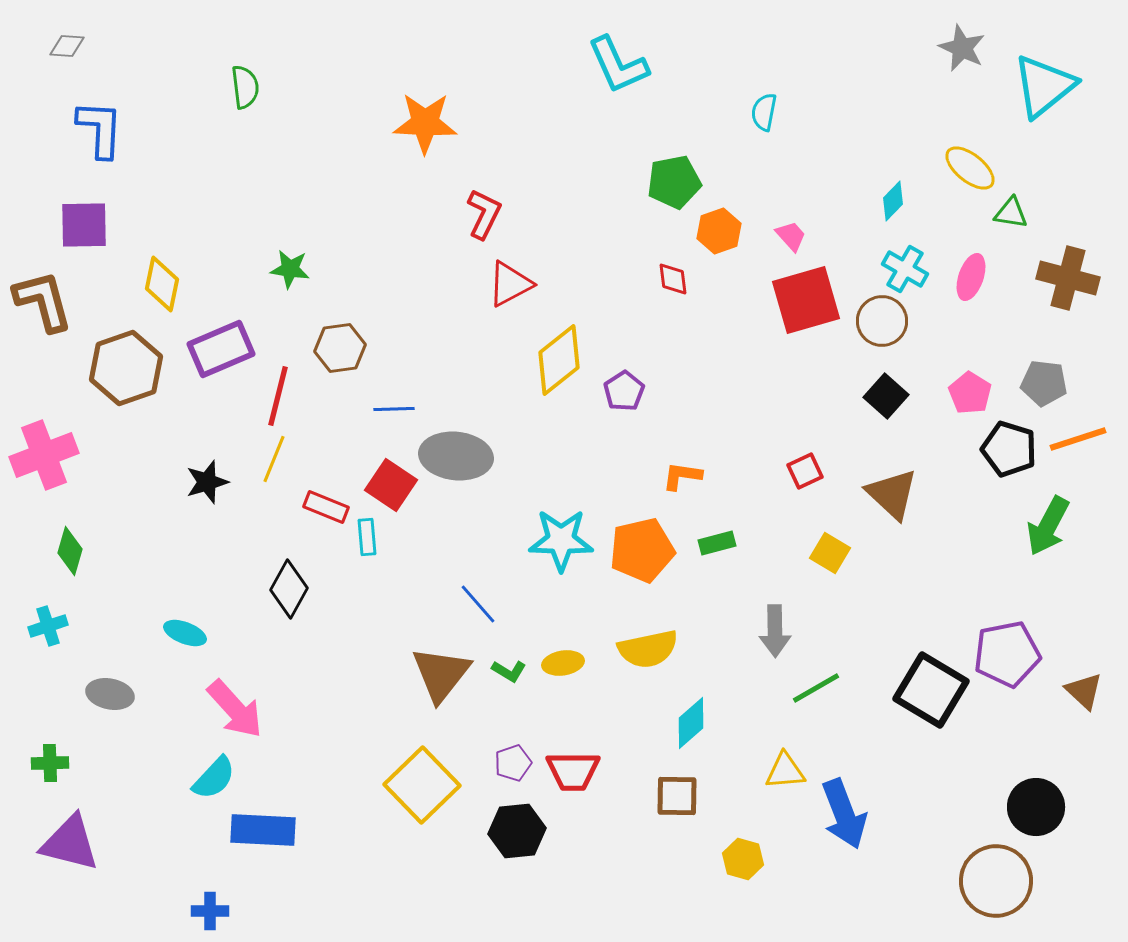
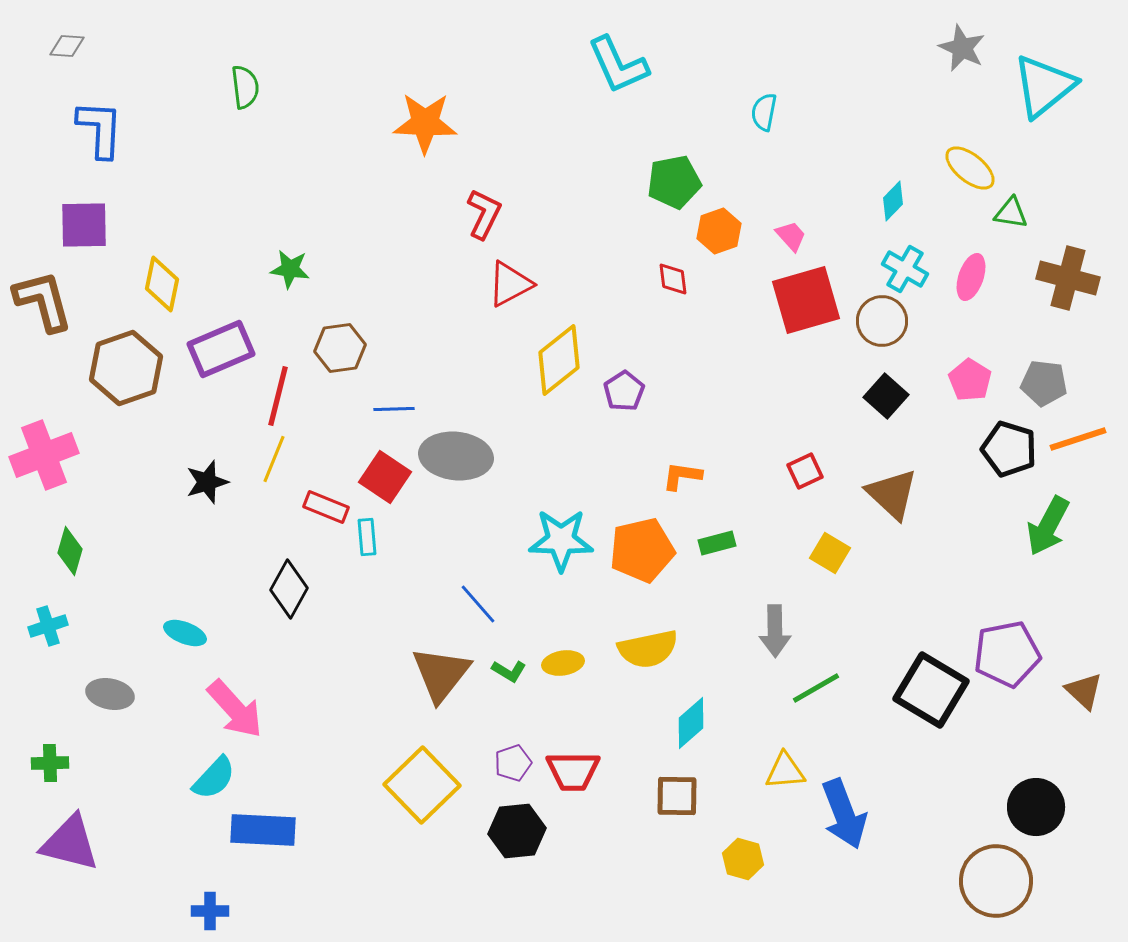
pink pentagon at (970, 393): moved 13 px up
red square at (391, 485): moved 6 px left, 8 px up
